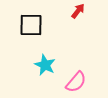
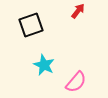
black square: rotated 20 degrees counterclockwise
cyan star: moved 1 px left
